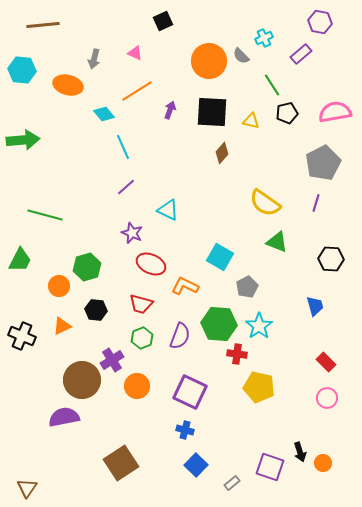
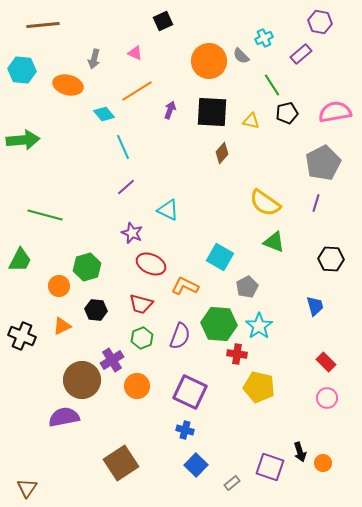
green triangle at (277, 242): moved 3 px left
